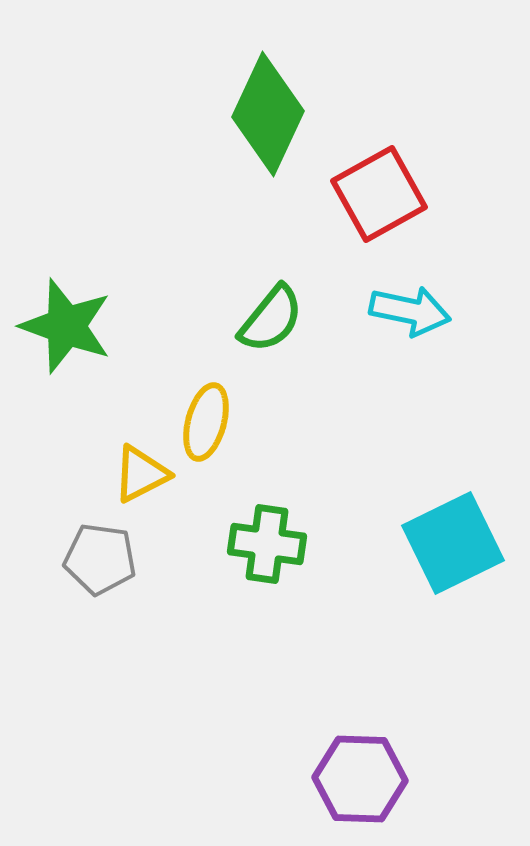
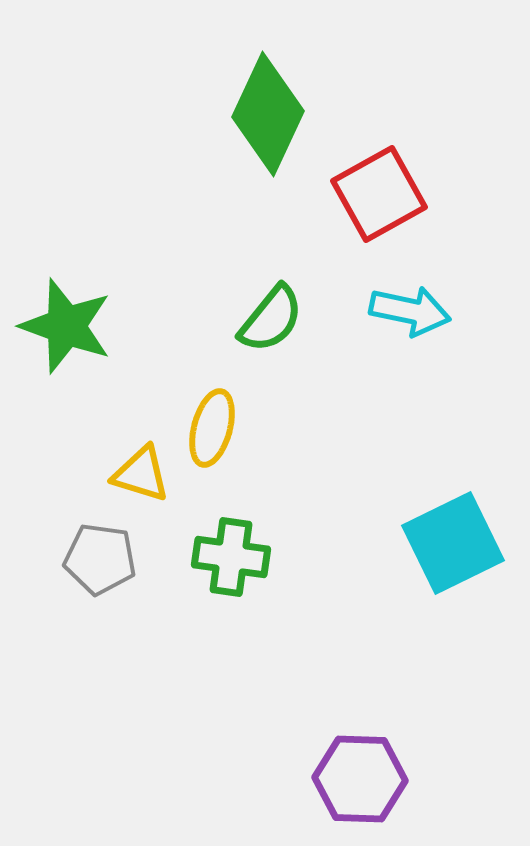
yellow ellipse: moved 6 px right, 6 px down
yellow triangle: rotated 44 degrees clockwise
green cross: moved 36 px left, 13 px down
